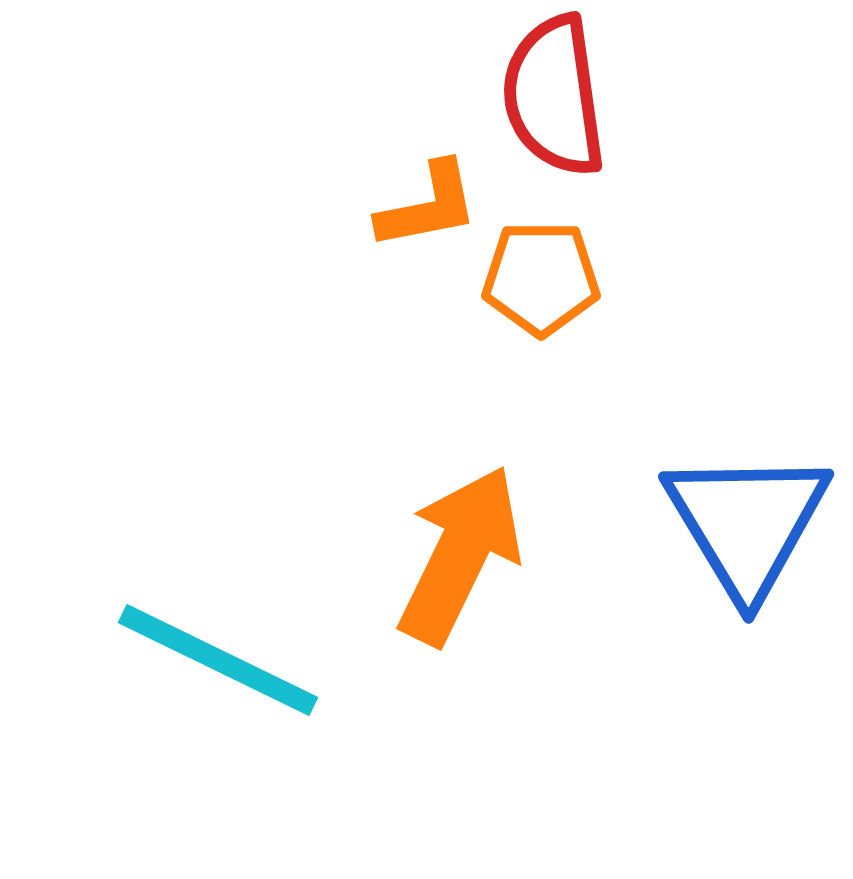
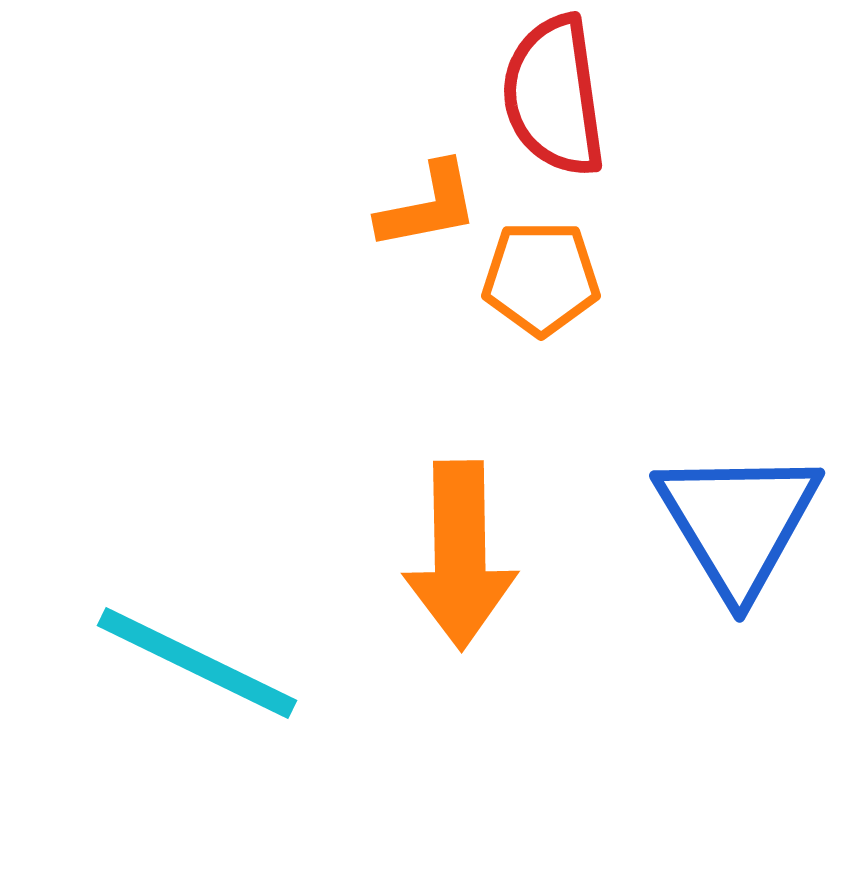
blue triangle: moved 9 px left, 1 px up
orange arrow: rotated 153 degrees clockwise
cyan line: moved 21 px left, 3 px down
